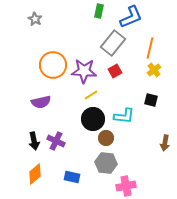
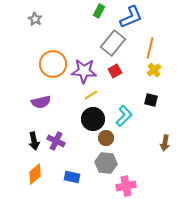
green rectangle: rotated 16 degrees clockwise
orange circle: moved 1 px up
cyan L-shape: rotated 50 degrees counterclockwise
